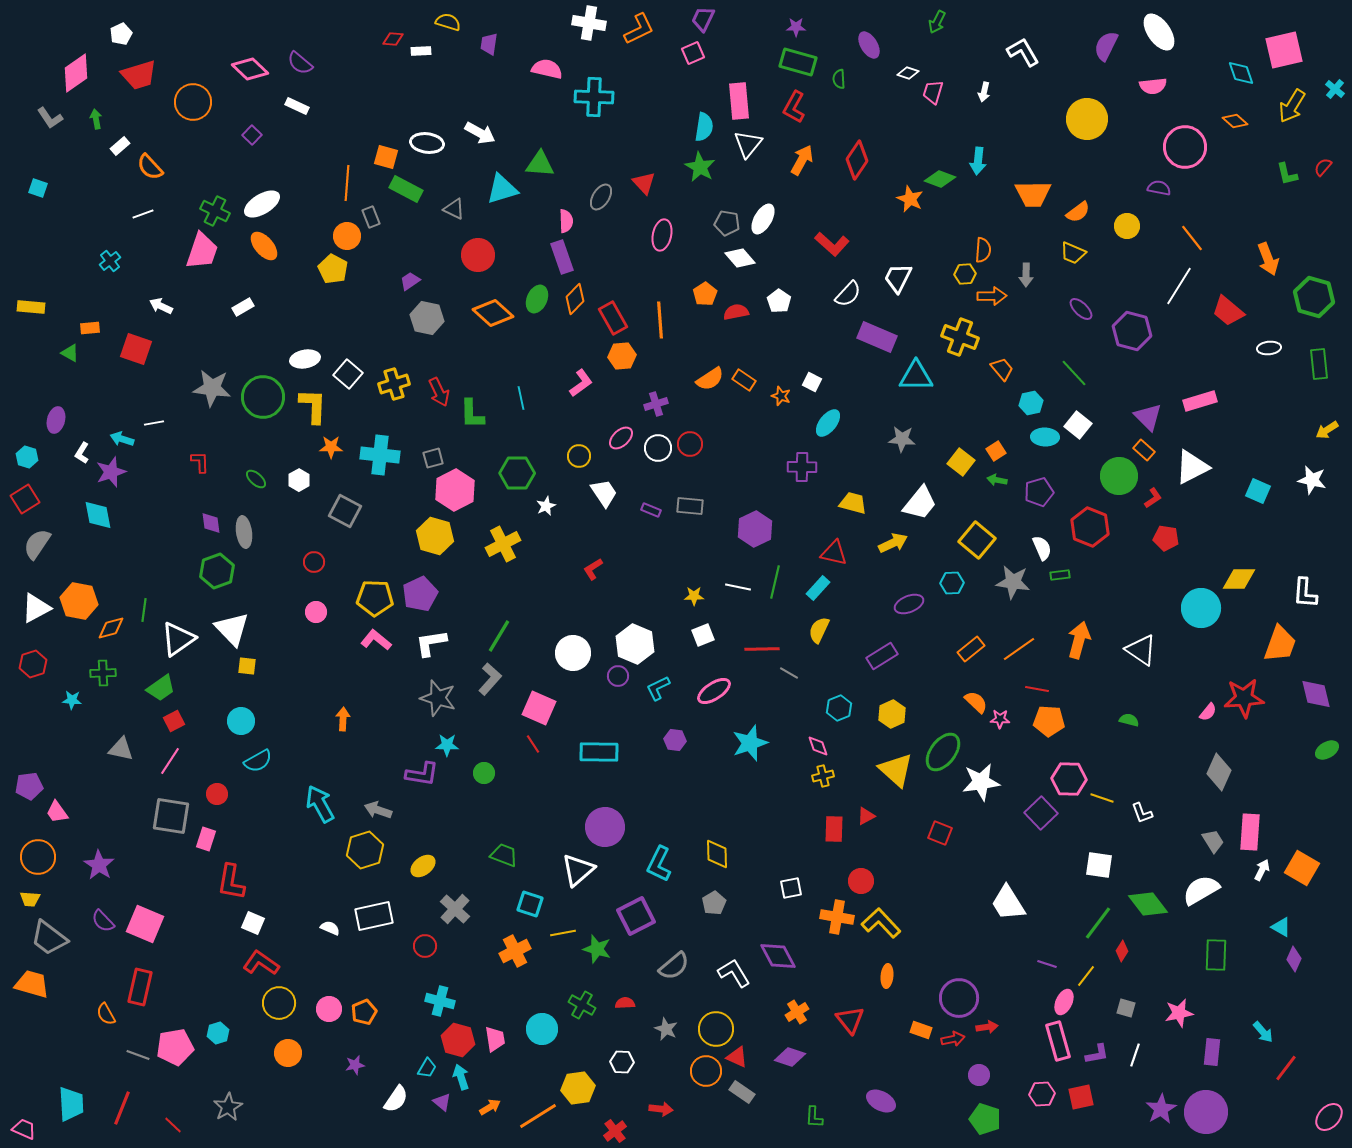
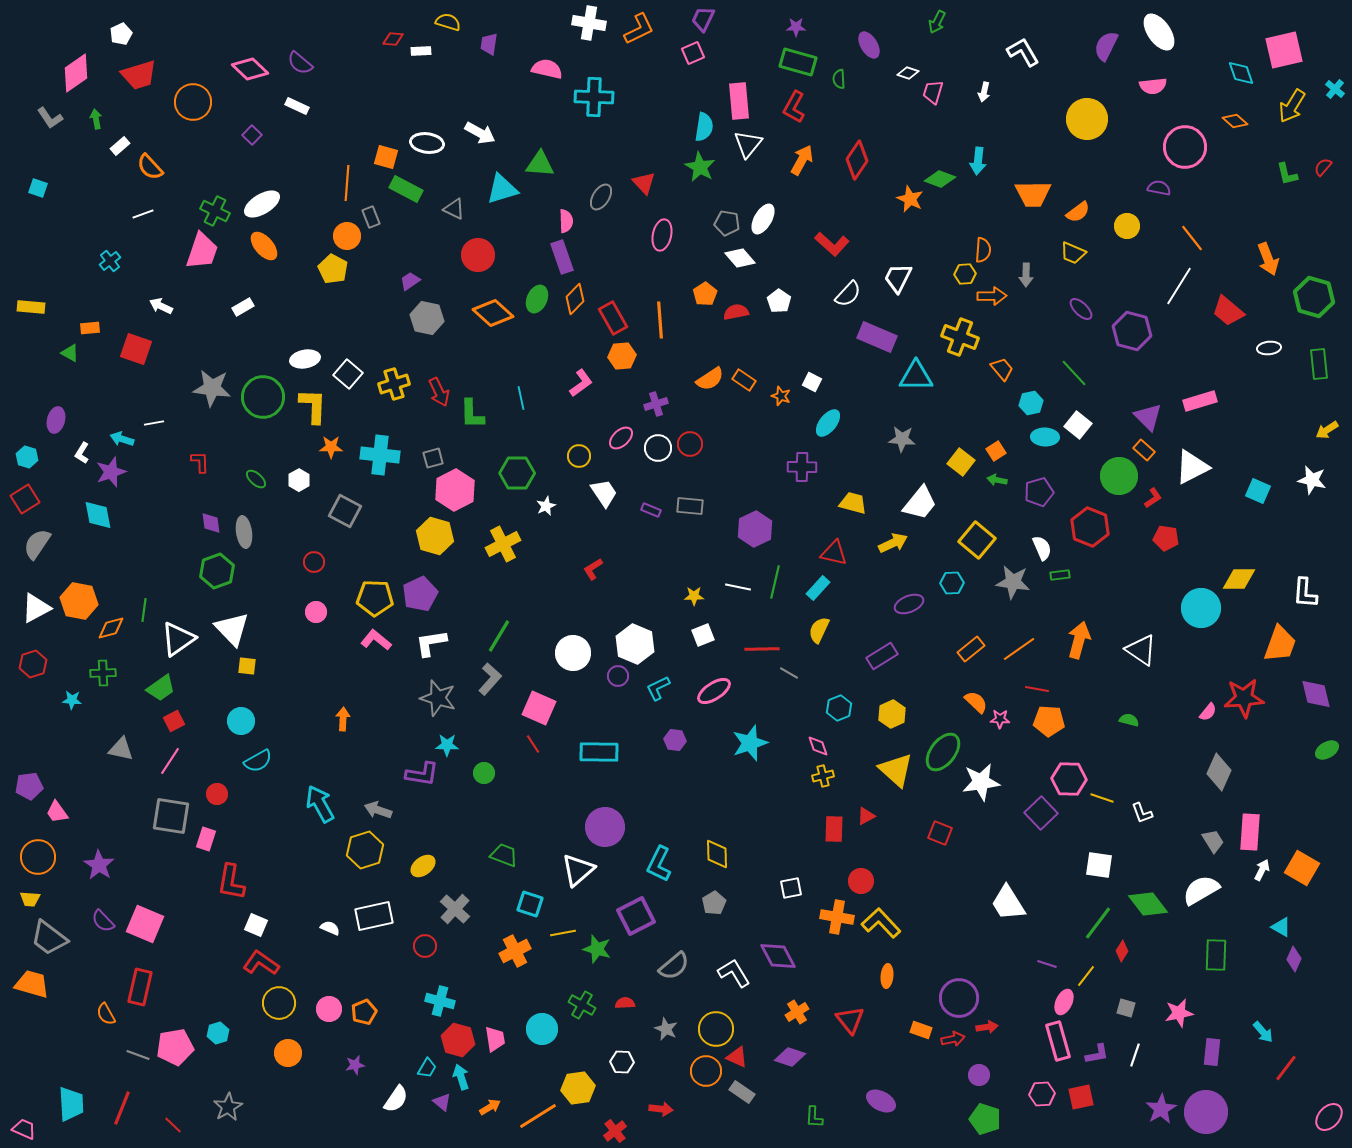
white square at (253, 923): moved 3 px right, 2 px down
